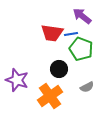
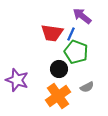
blue line: rotated 56 degrees counterclockwise
green pentagon: moved 5 px left, 3 px down
orange cross: moved 8 px right
